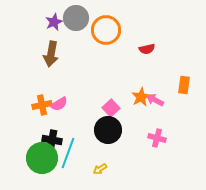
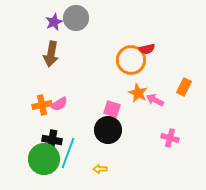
orange circle: moved 25 px right, 30 px down
orange rectangle: moved 2 px down; rotated 18 degrees clockwise
orange star: moved 3 px left, 4 px up; rotated 18 degrees counterclockwise
pink square: moved 1 px right, 1 px down; rotated 30 degrees counterclockwise
pink cross: moved 13 px right
green circle: moved 2 px right, 1 px down
yellow arrow: rotated 32 degrees clockwise
